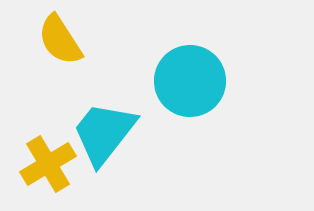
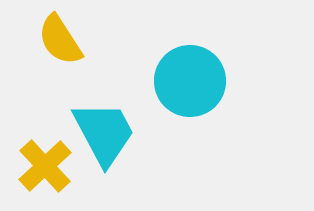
cyan trapezoid: rotated 114 degrees clockwise
yellow cross: moved 3 px left, 2 px down; rotated 12 degrees counterclockwise
